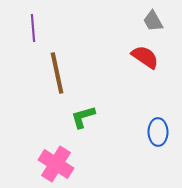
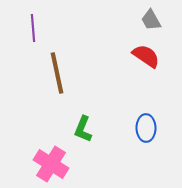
gray trapezoid: moved 2 px left, 1 px up
red semicircle: moved 1 px right, 1 px up
green L-shape: moved 12 px down; rotated 52 degrees counterclockwise
blue ellipse: moved 12 px left, 4 px up
pink cross: moved 5 px left
